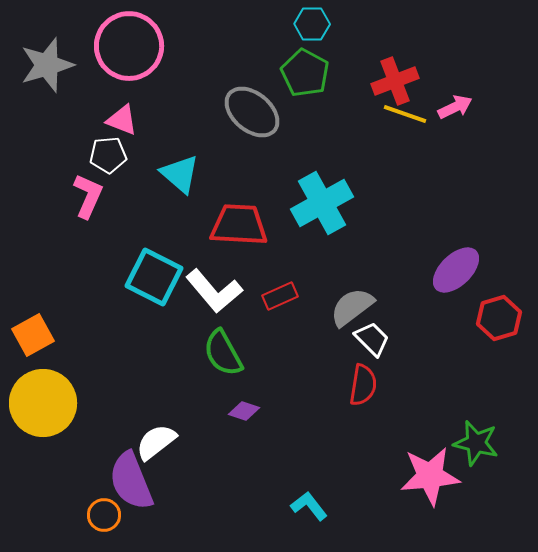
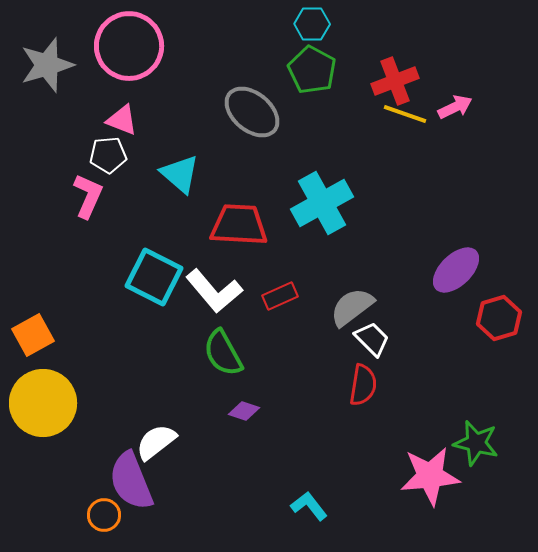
green pentagon: moved 7 px right, 3 px up
